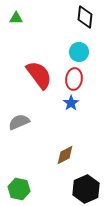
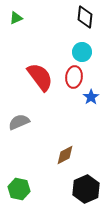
green triangle: rotated 24 degrees counterclockwise
cyan circle: moved 3 px right
red semicircle: moved 1 px right, 2 px down
red ellipse: moved 2 px up
blue star: moved 20 px right, 6 px up
